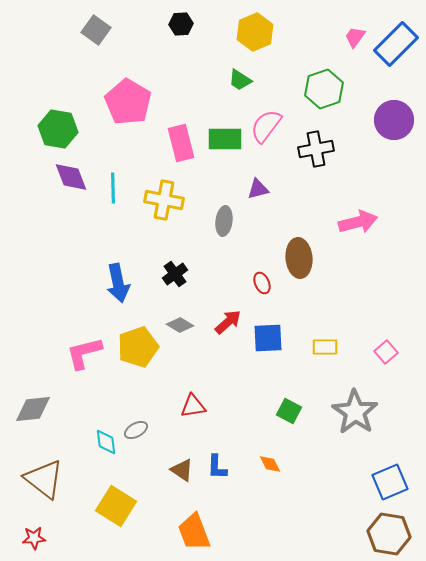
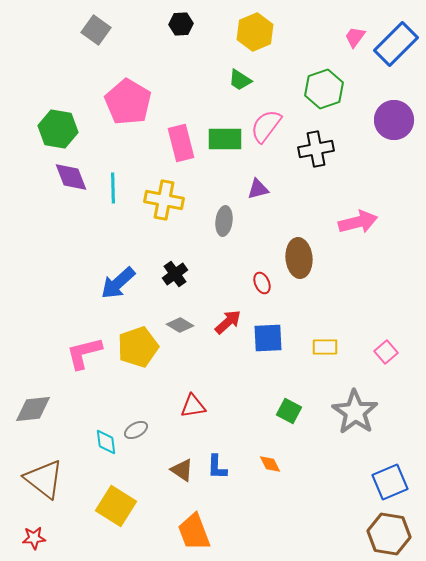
blue arrow at (118, 283): rotated 60 degrees clockwise
